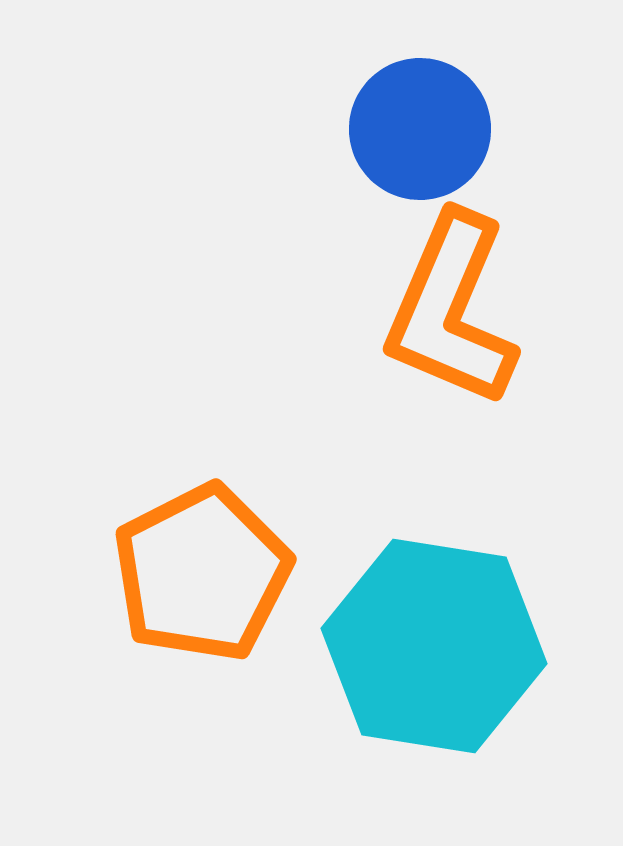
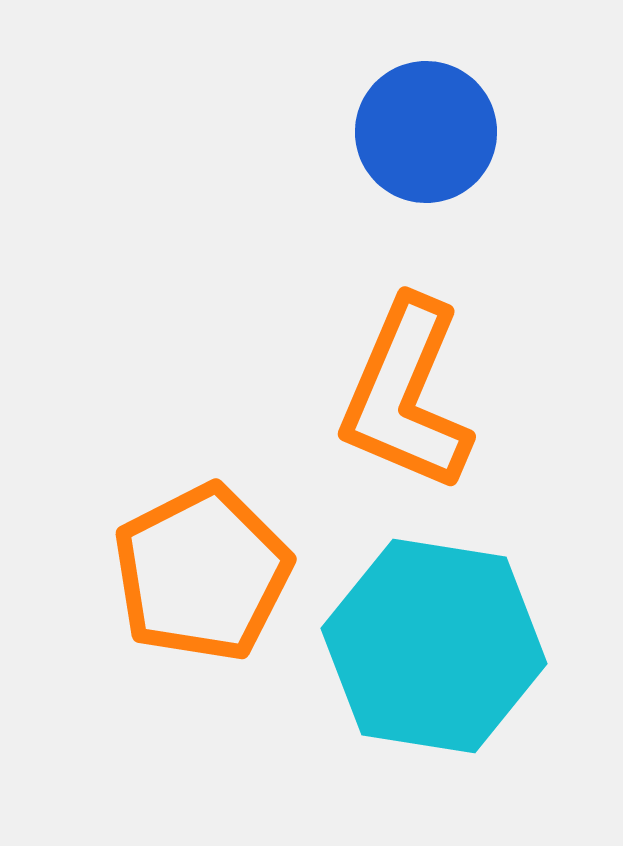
blue circle: moved 6 px right, 3 px down
orange L-shape: moved 45 px left, 85 px down
